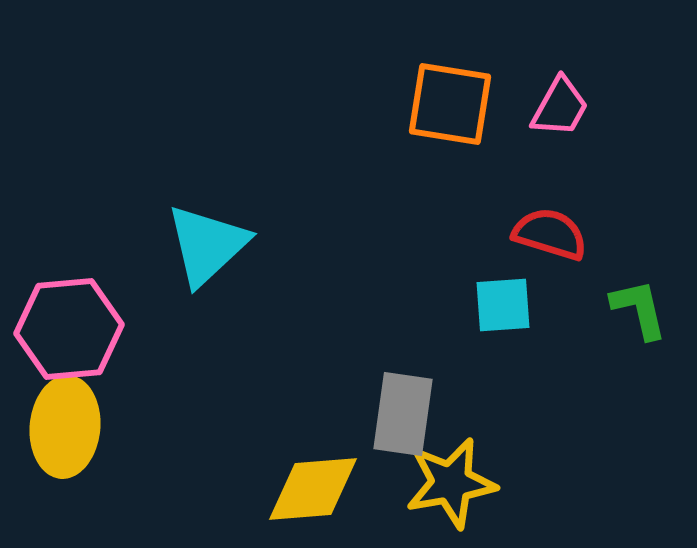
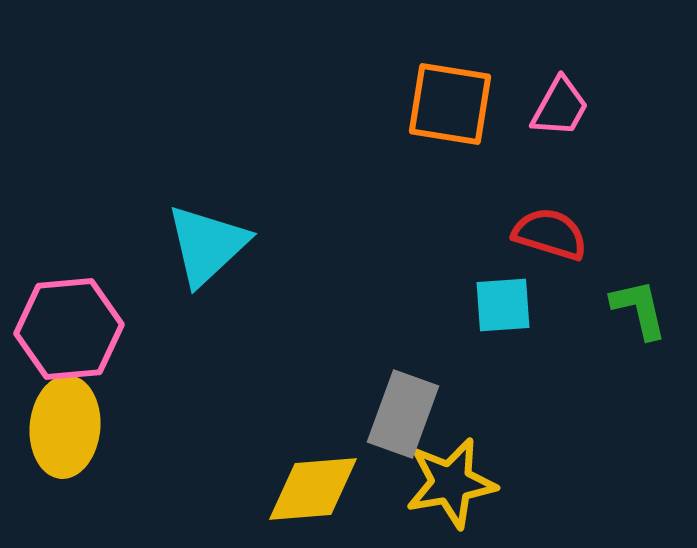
gray rectangle: rotated 12 degrees clockwise
